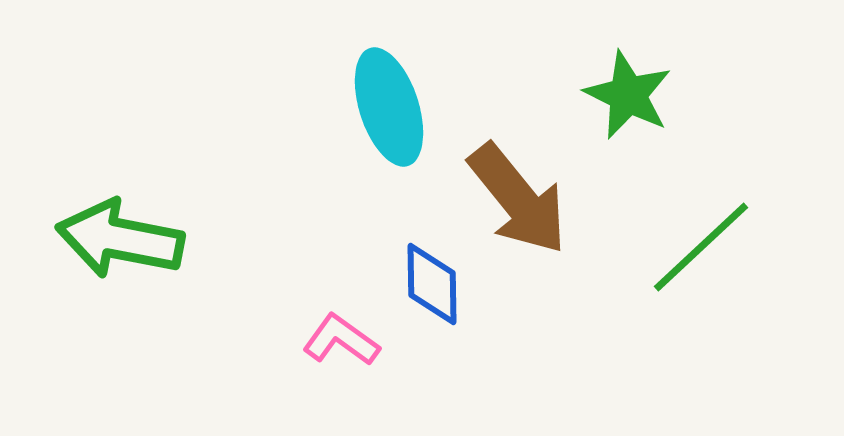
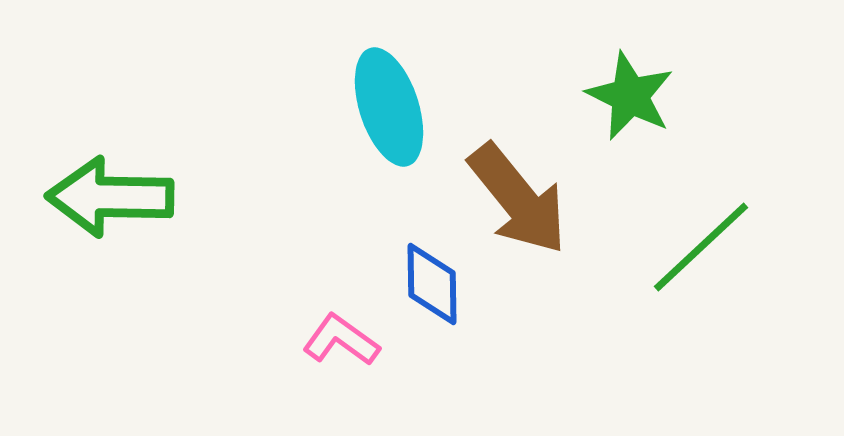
green star: moved 2 px right, 1 px down
green arrow: moved 10 px left, 42 px up; rotated 10 degrees counterclockwise
